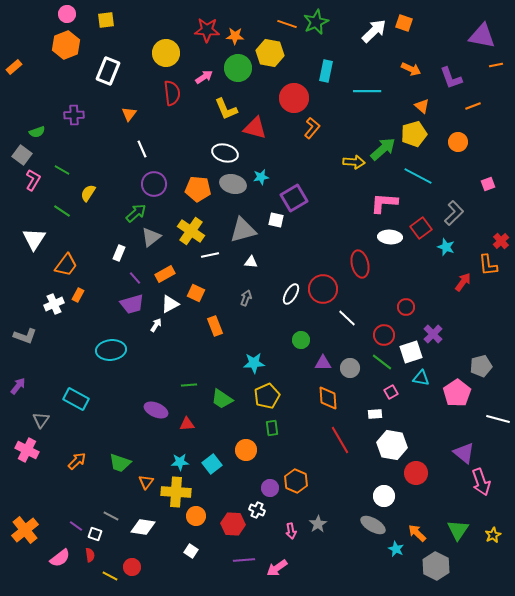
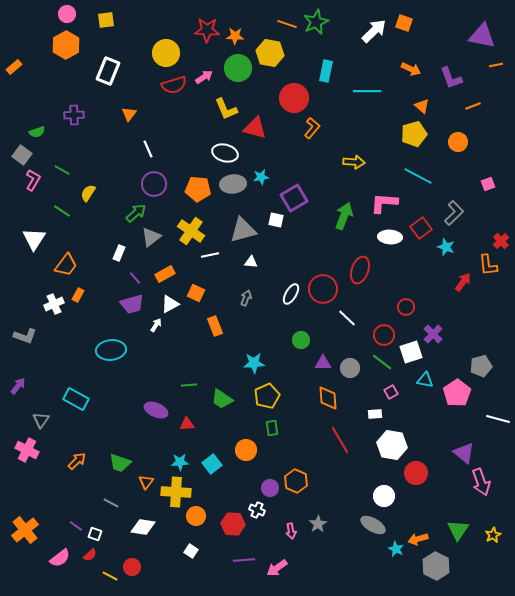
orange hexagon at (66, 45): rotated 8 degrees counterclockwise
red semicircle at (172, 93): moved 2 px right, 8 px up; rotated 80 degrees clockwise
white line at (142, 149): moved 6 px right
green arrow at (383, 149): moved 39 px left, 67 px down; rotated 28 degrees counterclockwise
gray ellipse at (233, 184): rotated 20 degrees counterclockwise
red ellipse at (360, 264): moved 6 px down; rotated 32 degrees clockwise
cyan triangle at (421, 378): moved 4 px right, 2 px down
gray line at (111, 516): moved 13 px up
orange arrow at (417, 533): moved 1 px right, 6 px down; rotated 60 degrees counterclockwise
red semicircle at (90, 555): rotated 56 degrees clockwise
